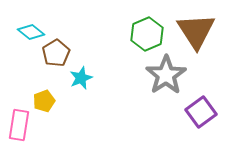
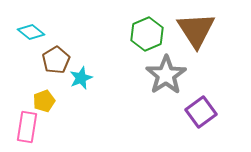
brown triangle: moved 1 px up
brown pentagon: moved 7 px down
pink rectangle: moved 8 px right, 2 px down
